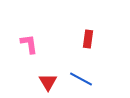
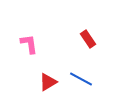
red rectangle: rotated 42 degrees counterclockwise
red triangle: rotated 30 degrees clockwise
